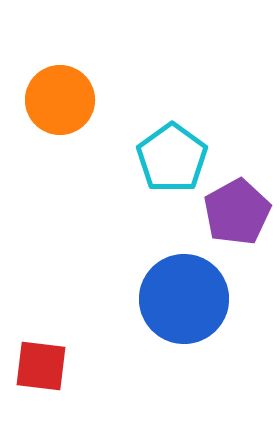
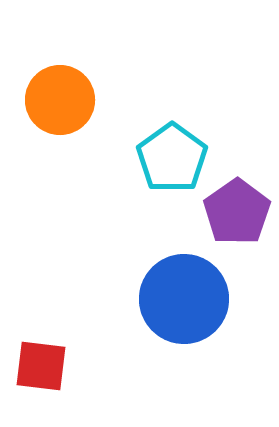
purple pentagon: rotated 6 degrees counterclockwise
